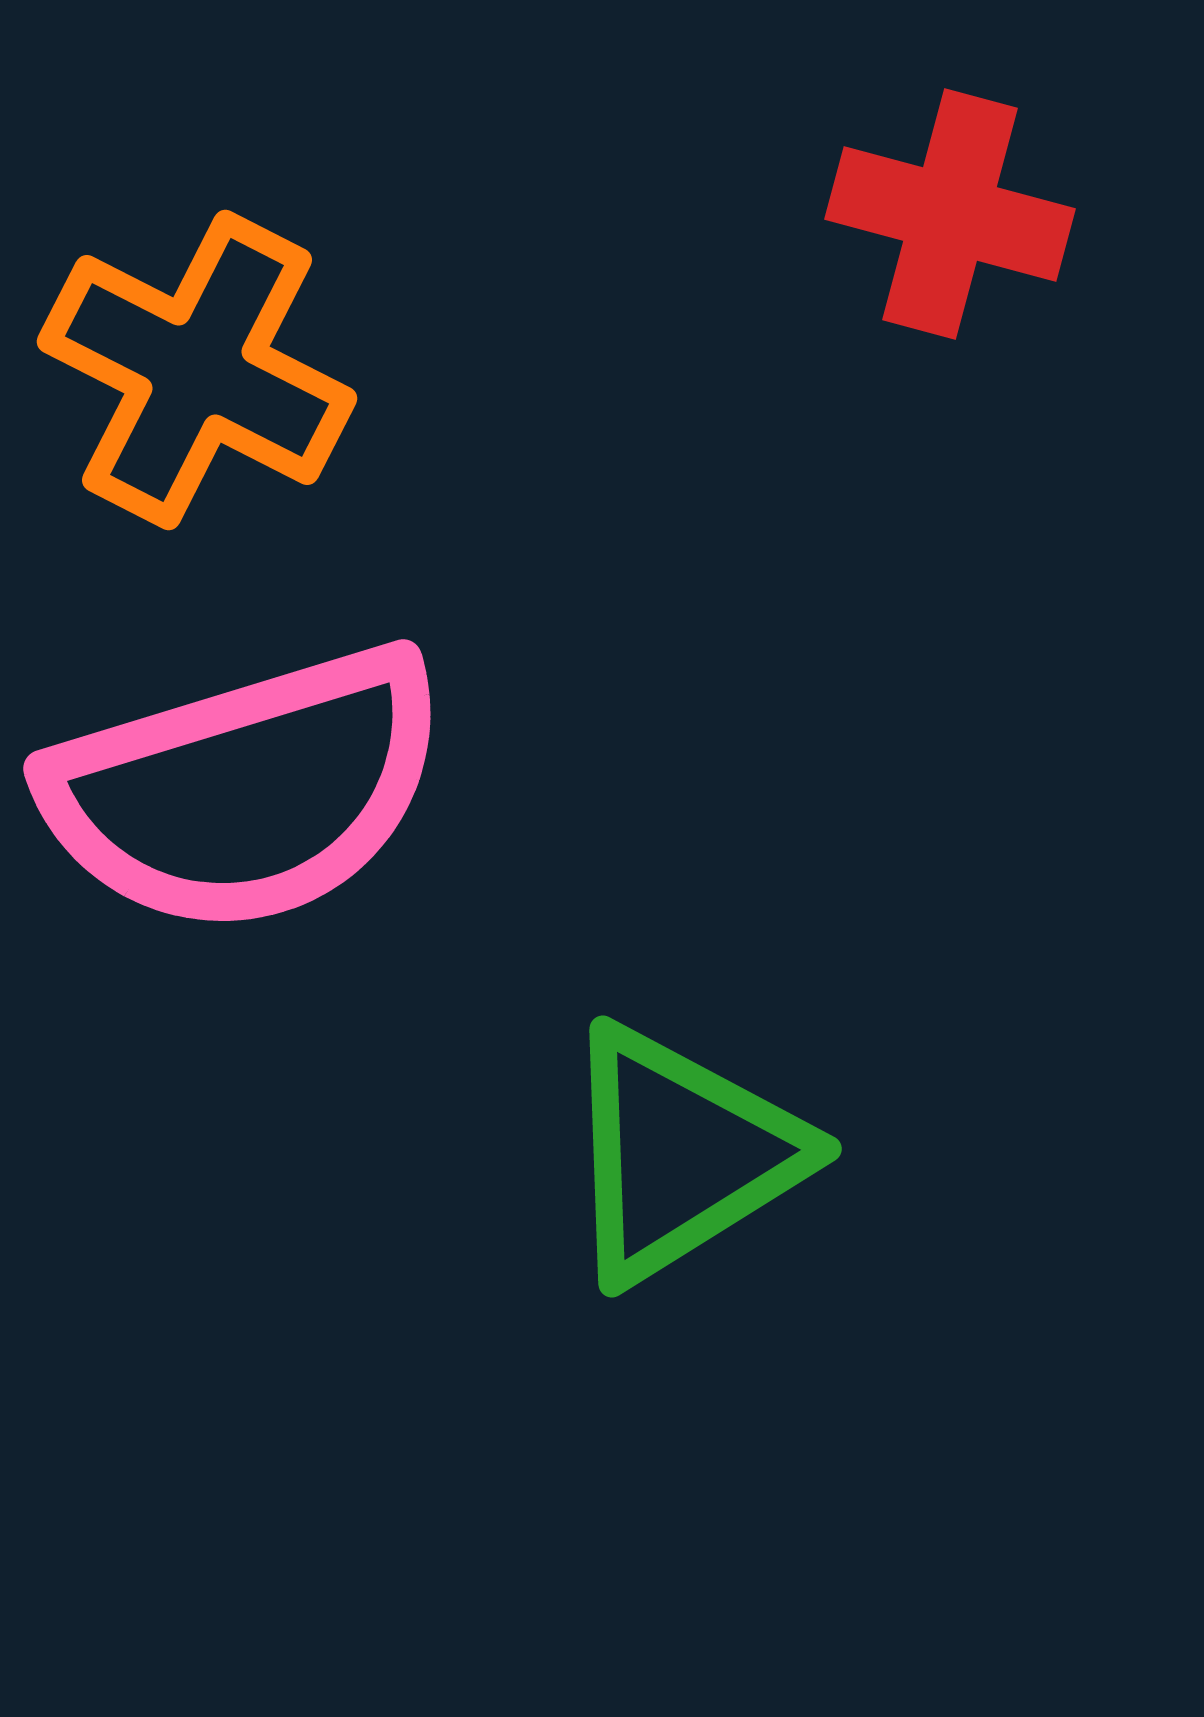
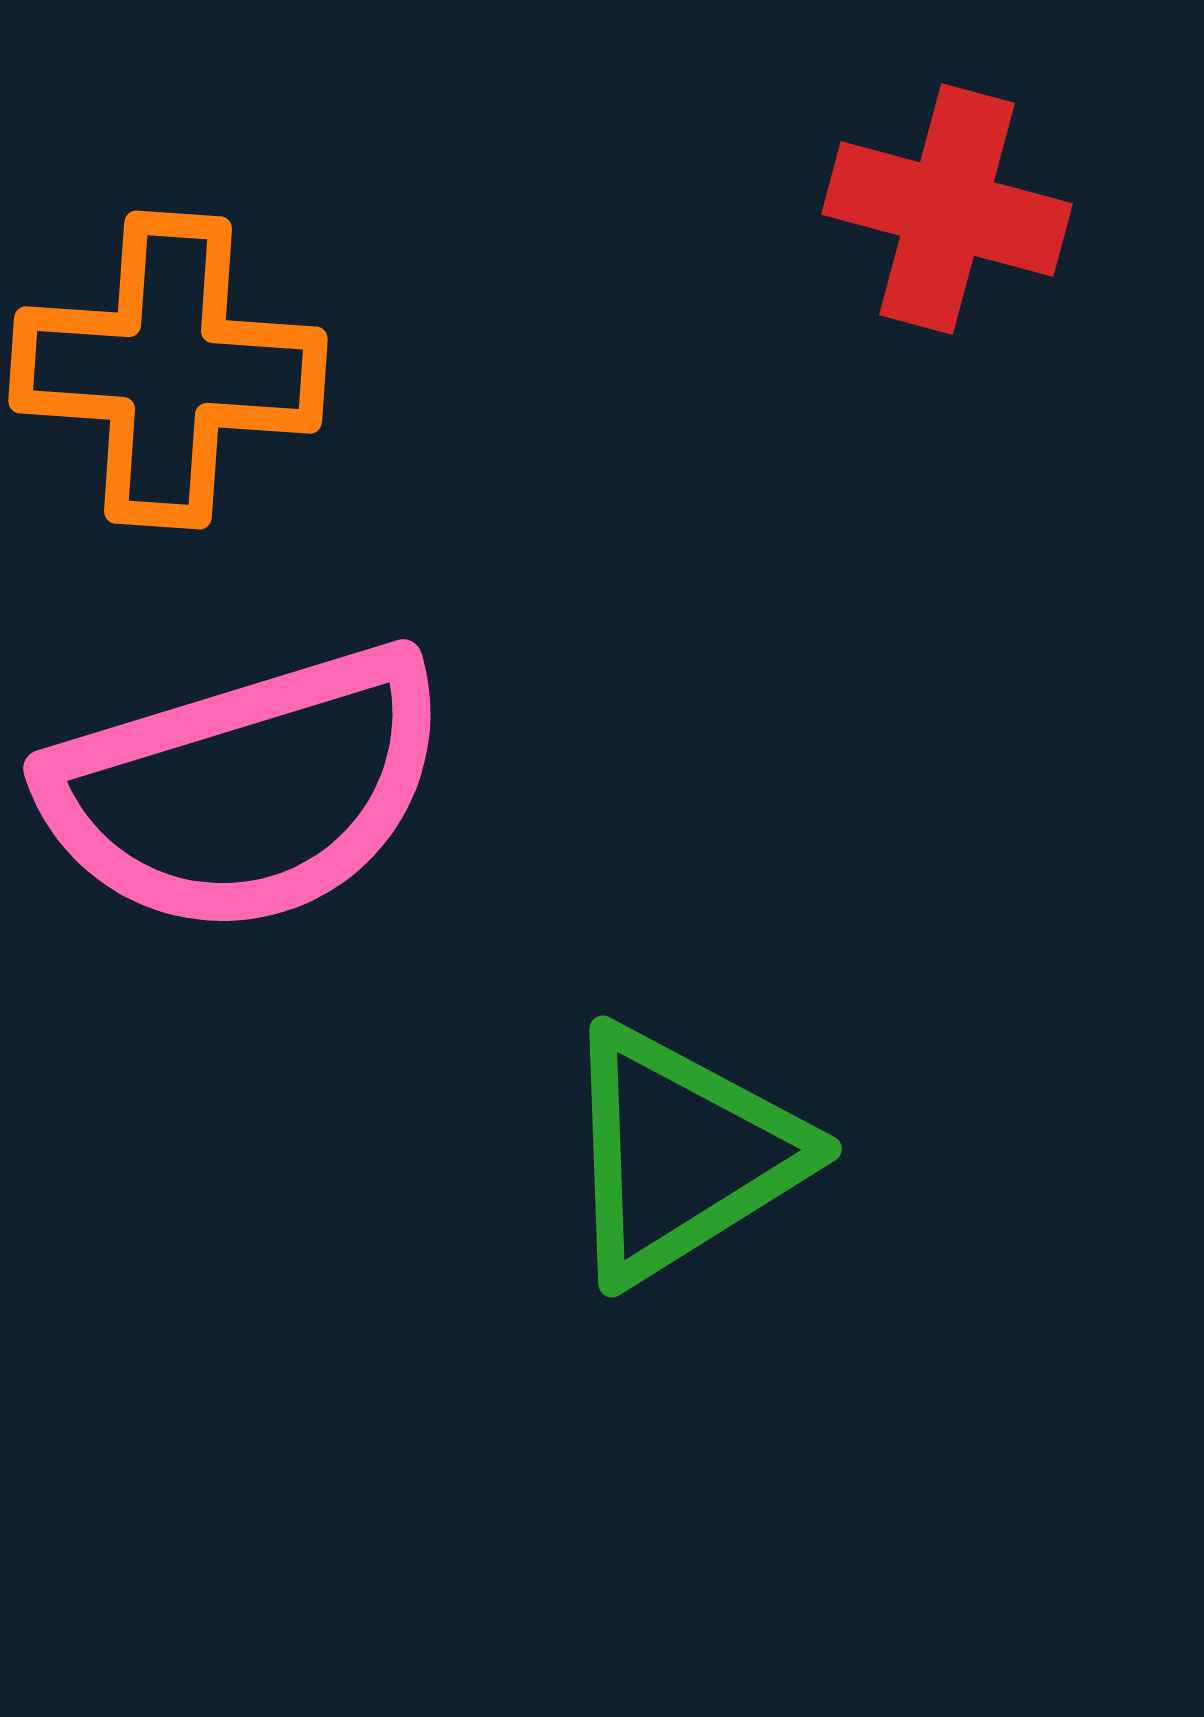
red cross: moved 3 px left, 5 px up
orange cross: moved 29 px left; rotated 23 degrees counterclockwise
